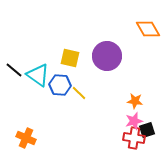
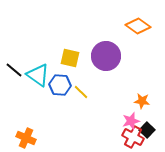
orange diamond: moved 10 px left, 3 px up; rotated 25 degrees counterclockwise
purple circle: moved 1 px left
yellow line: moved 2 px right, 1 px up
orange star: moved 7 px right
pink star: moved 3 px left
black square: rotated 28 degrees counterclockwise
red cross: moved 1 px left, 1 px up; rotated 20 degrees clockwise
